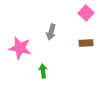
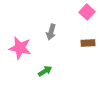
pink square: moved 1 px right, 1 px up
brown rectangle: moved 2 px right
green arrow: moved 2 px right; rotated 64 degrees clockwise
